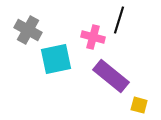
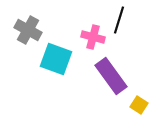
cyan square: rotated 32 degrees clockwise
purple rectangle: rotated 15 degrees clockwise
yellow square: rotated 18 degrees clockwise
